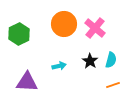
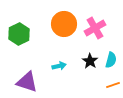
pink cross: rotated 20 degrees clockwise
purple triangle: rotated 15 degrees clockwise
